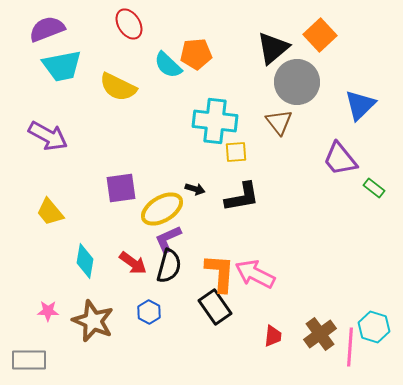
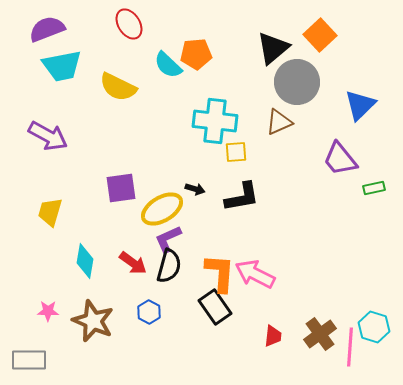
brown triangle: rotated 44 degrees clockwise
green rectangle: rotated 50 degrees counterclockwise
yellow trapezoid: rotated 56 degrees clockwise
